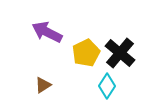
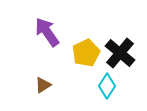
purple arrow: rotated 28 degrees clockwise
